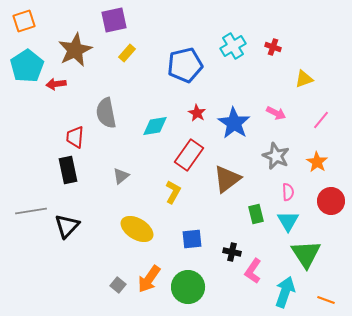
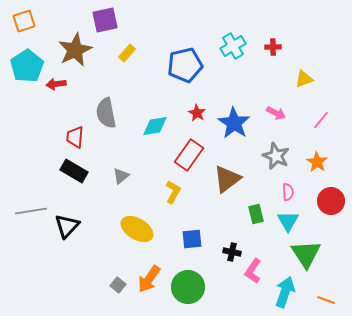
purple square: moved 9 px left
red cross: rotated 21 degrees counterclockwise
black rectangle: moved 6 px right, 1 px down; rotated 48 degrees counterclockwise
